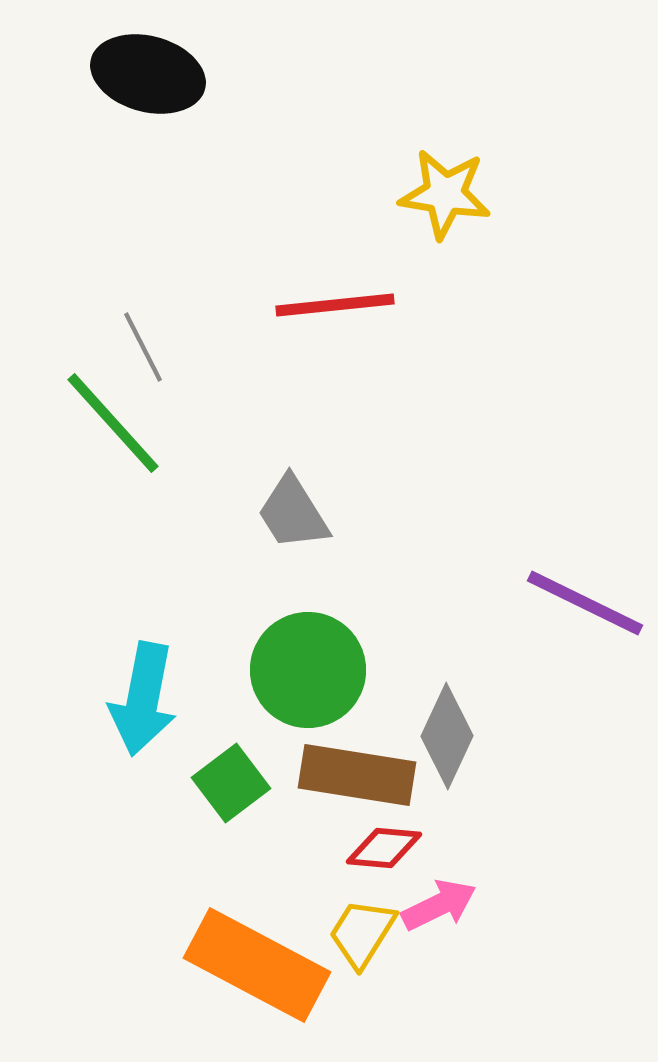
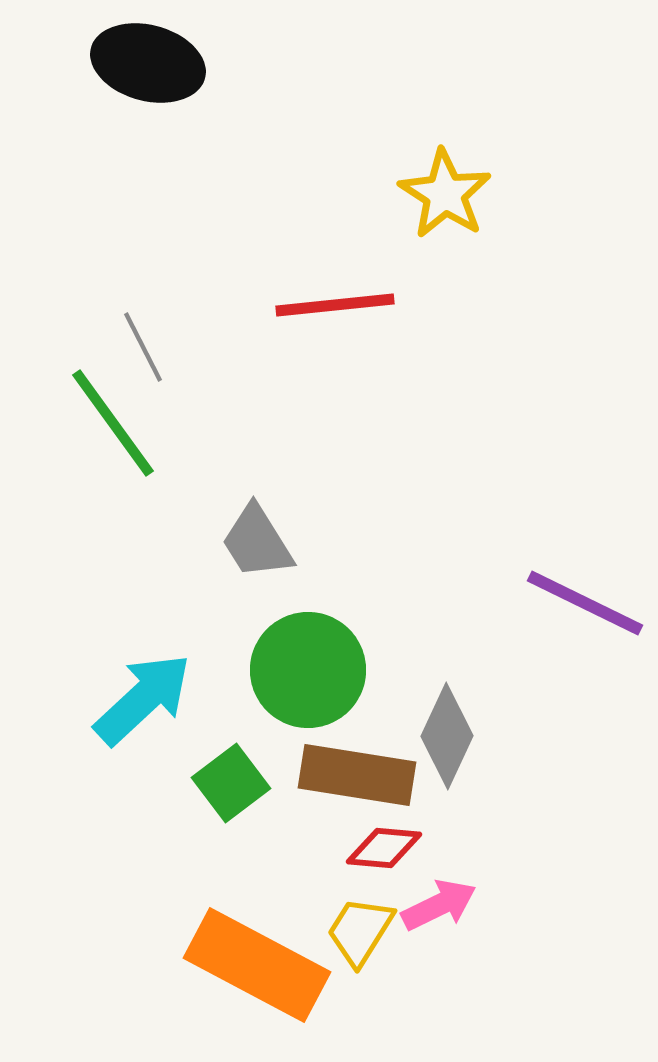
black ellipse: moved 11 px up
yellow star: rotated 24 degrees clockwise
green line: rotated 6 degrees clockwise
gray trapezoid: moved 36 px left, 29 px down
cyan arrow: rotated 144 degrees counterclockwise
yellow trapezoid: moved 2 px left, 2 px up
